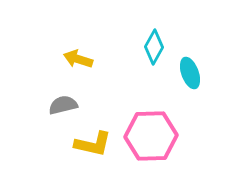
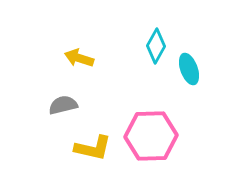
cyan diamond: moved 2 px right, 1 px up
yellow arrow: moved 1 px right, 1 px up
cyan ellipse: moved 1 px left, 4 px up
yellow L-shape: moved 4 px down
